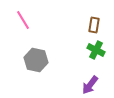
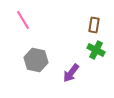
purple arrow: moved 19 px left, 12 px up
